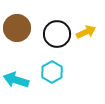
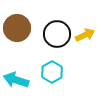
yellow arrow: moved 1 px left, 3 px down
